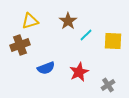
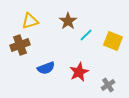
yellow square: rotated 18 degrees clockwise
